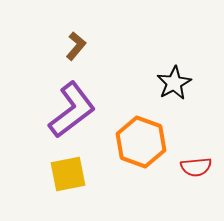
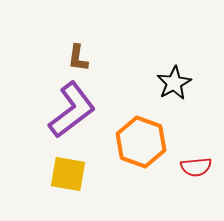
brown L-shape: moved 2 px right, 12 px down; rotated 148 degrees clockwise
yellow square: rotated 21 degrees clockwise
